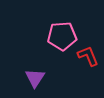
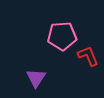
purple triangle: moved 1 px right
